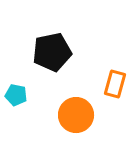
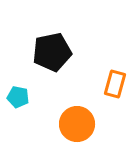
cyan pentagon: moved 2 px right, 2 px down
orange circle: moved 1 px right, 9 px down
